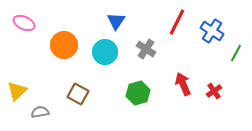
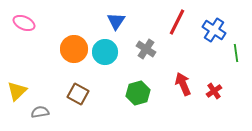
blue cross: moved 2 px right, 1 px up
orange circle: moved 10 px right, 4 px down
green line: rotated 36 degrees counterclockwise
